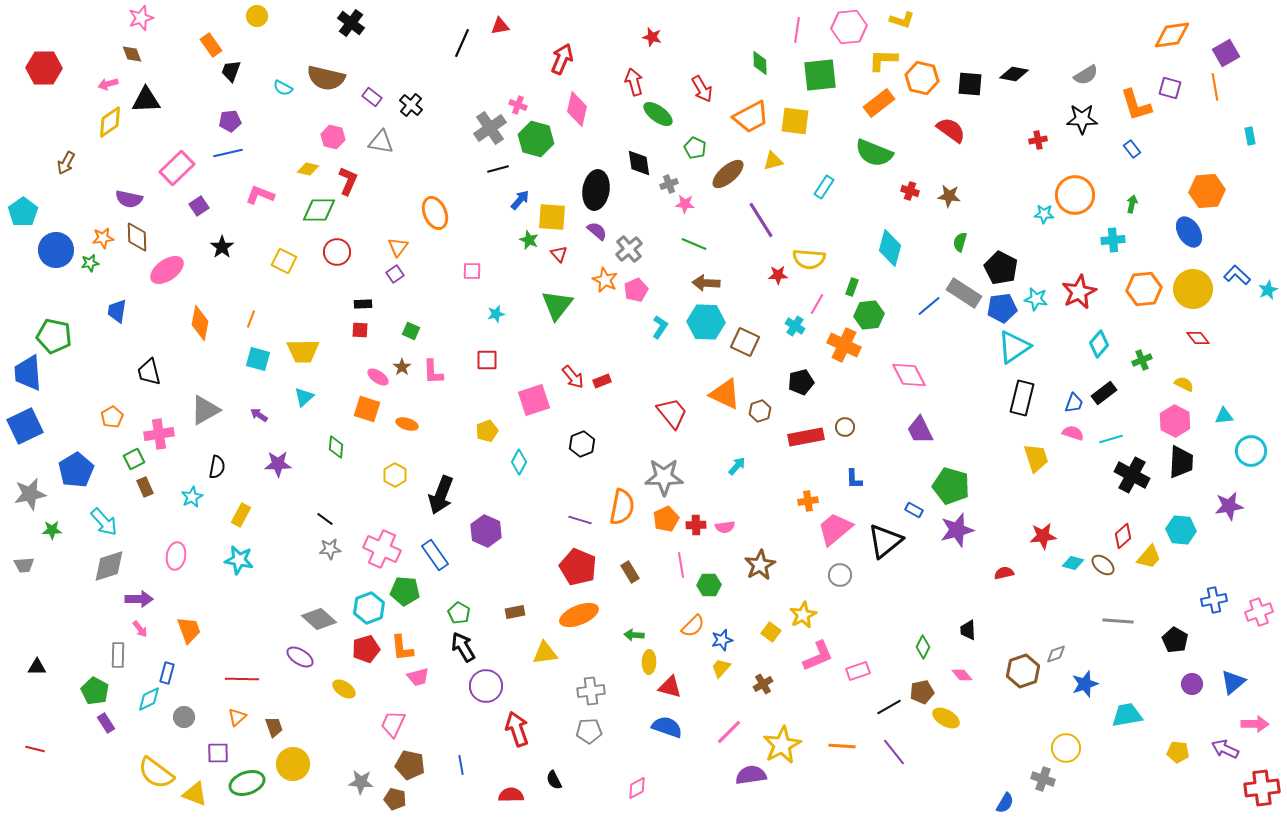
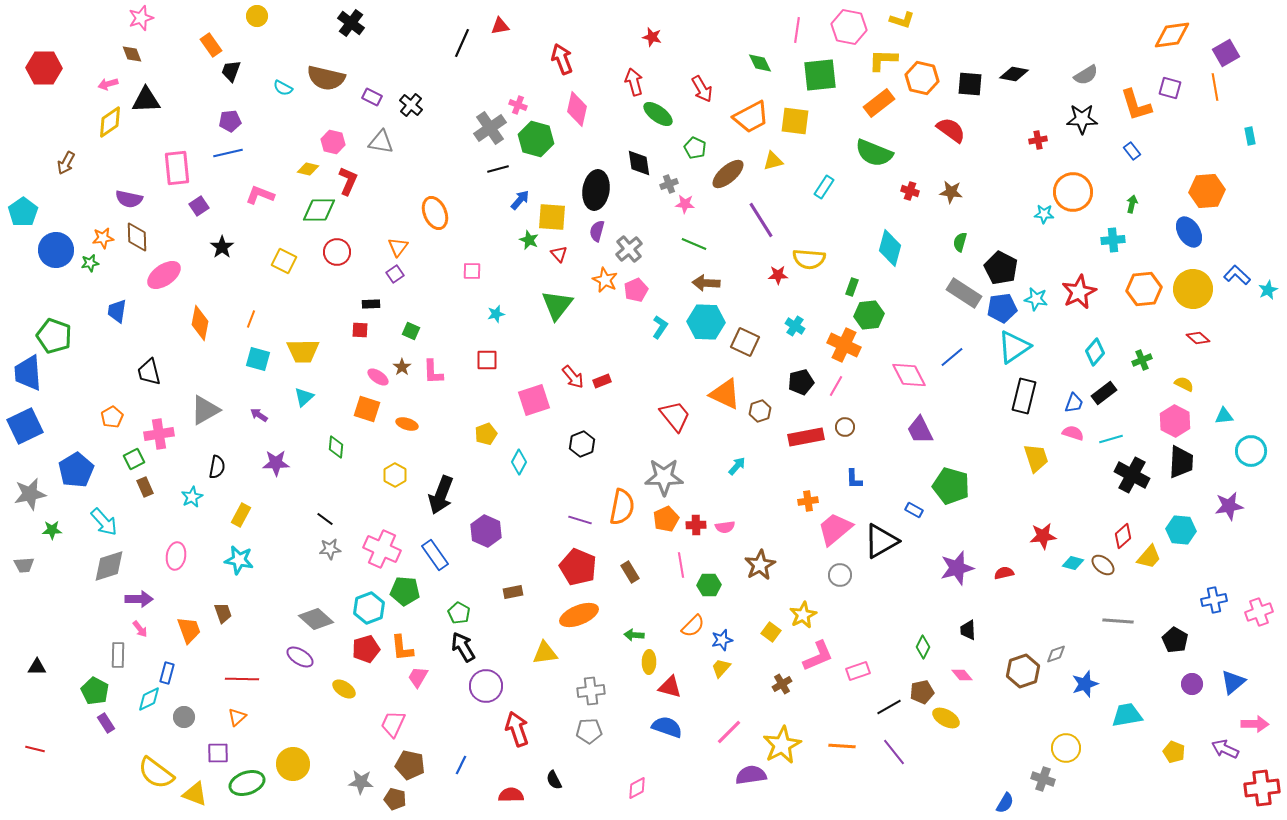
pink hexagon at (849, 27): rotated 16 degrees clockwise
red arrow at (562, 59): rotated 44 degrees counterclockwise
green diamond at (760, 63): rotated 25 degrees counterclockwise
purple rectangle at (372, 97): rotated 12 degrees counterclockwise
pink hexagon at (333, 137): moved 5 px down
blue rectangle at (1132, 149): moved 2 px down
pink rectangle at (177, 168): rotated 52 degrees counterclockwise
orange circle at (1075, 195): moved 2 px left, 3 px up
brown star at (949, 196): moved 2 px right, 4 px up
purple semicircle at (597, 231): rotated 115 degrees counterclockwise
pink ellipse at (167, 270): moved 3 px left, 5 px down
black rectangle at (363, 304): moved 8 px right
pink line at (817, 304): moved 19 px right, 82 px down
blue line at (929, 306): moved 23 px right, 51 px down
green pentagon at (54, 336): rotated 8 degrees clockwise
red diamond at (1198, 338): rotated 10 degrees counterclockwise
cyan diamond at (1099, 344): moved 4 px left, 8 px down
black rectangle at (1022, 398): moved 2 px right, 2 px up
red trapezoid at (672, 413): moved 3 px right, 3 px down
yellow pentagon at (487, 431): moved 1 px left, 3 px down
purple star at (278, 464): moved 2 px left, 1 px up
purple star at (957, 530): moved 38 px down
black triangle at (885, 541): moved 4 px left; rotated 9 degrees clockwise
brown rectangle at (515, 612): moved 2 px left, 20 px up
gray diamond at (319, 619): moved 3 px left
pink trapezoid at (418, 677): rotated 135 degrees clockwise
brown cross at (763, 684): moved 19 px right
brown trapezoid at (274, 727): moved 51 px left, 114 px up
yellow pentagon at (1178, 752): moved 4 px left; rotated 15 degrees clockwise
blue line at (461, 765): rotated 36 degrees clockwise
